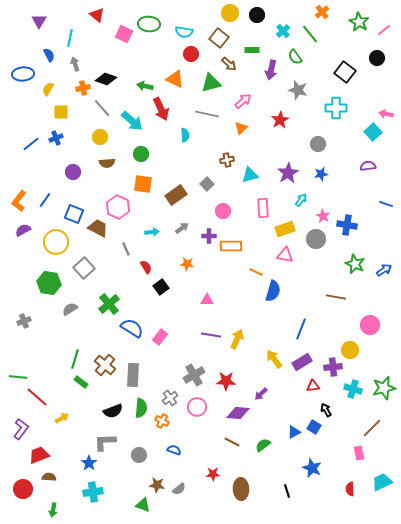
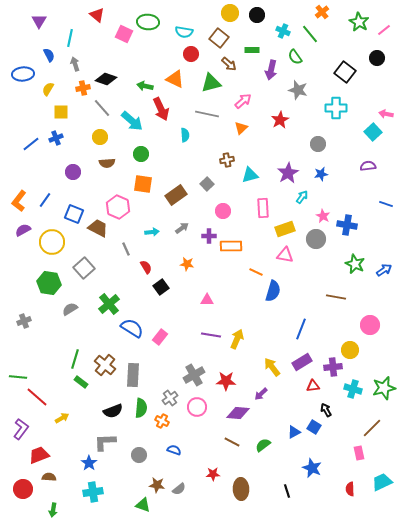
green ellipse at (149, 24): moved 1 px left, 2 px up
cyan cross at (283, 31): rotated 24 degrees counterclockwise
cyan arrow at (301, 200): moved 1 px right, 3 px up
yellow circle at (56, 242): moved 4 px left
yellow arrow at (274, 359): moved 2 px left, 8 px down
